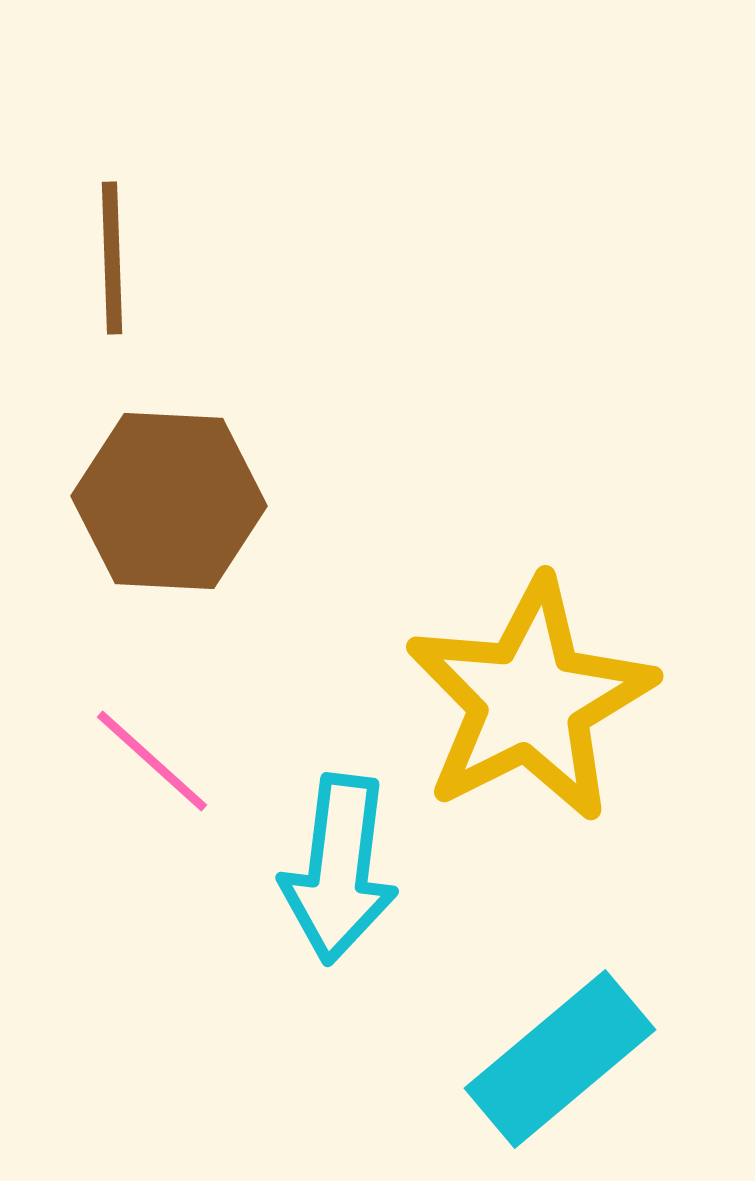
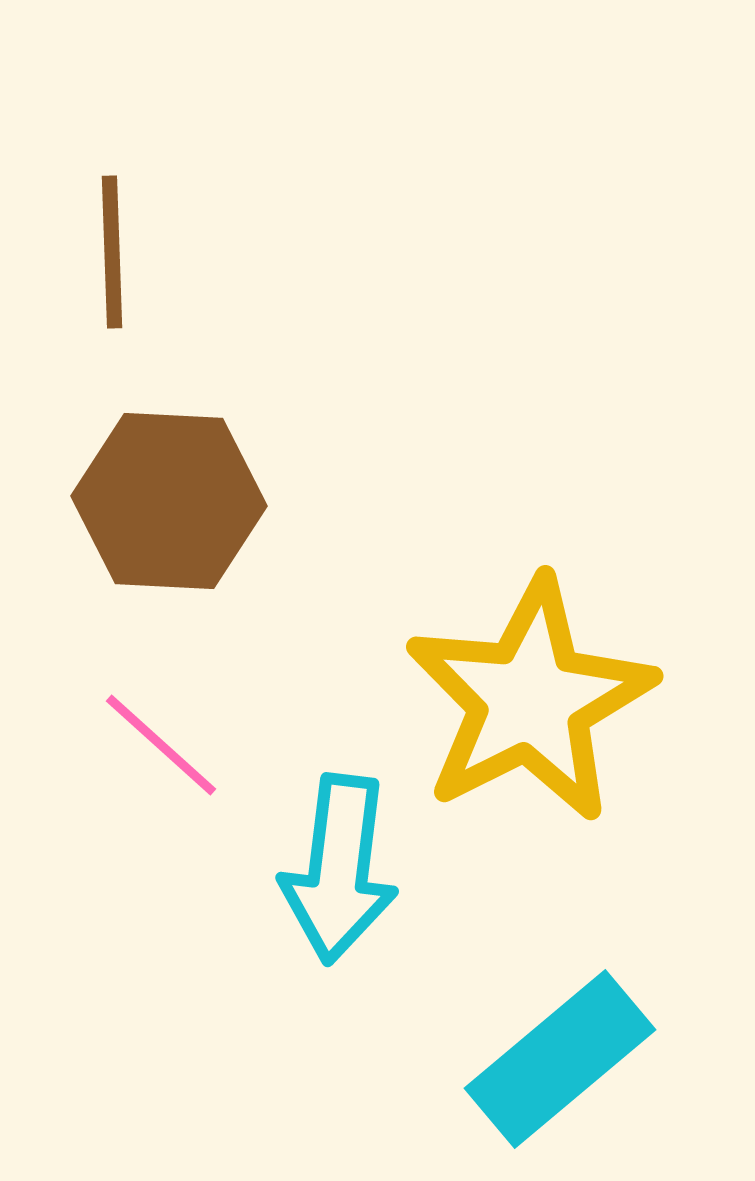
brown line: moved 6 px up
pink line: moved 9 px right, 16 px up
